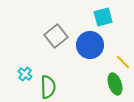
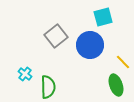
green ellipse: moved 1 px right, 1 px down
